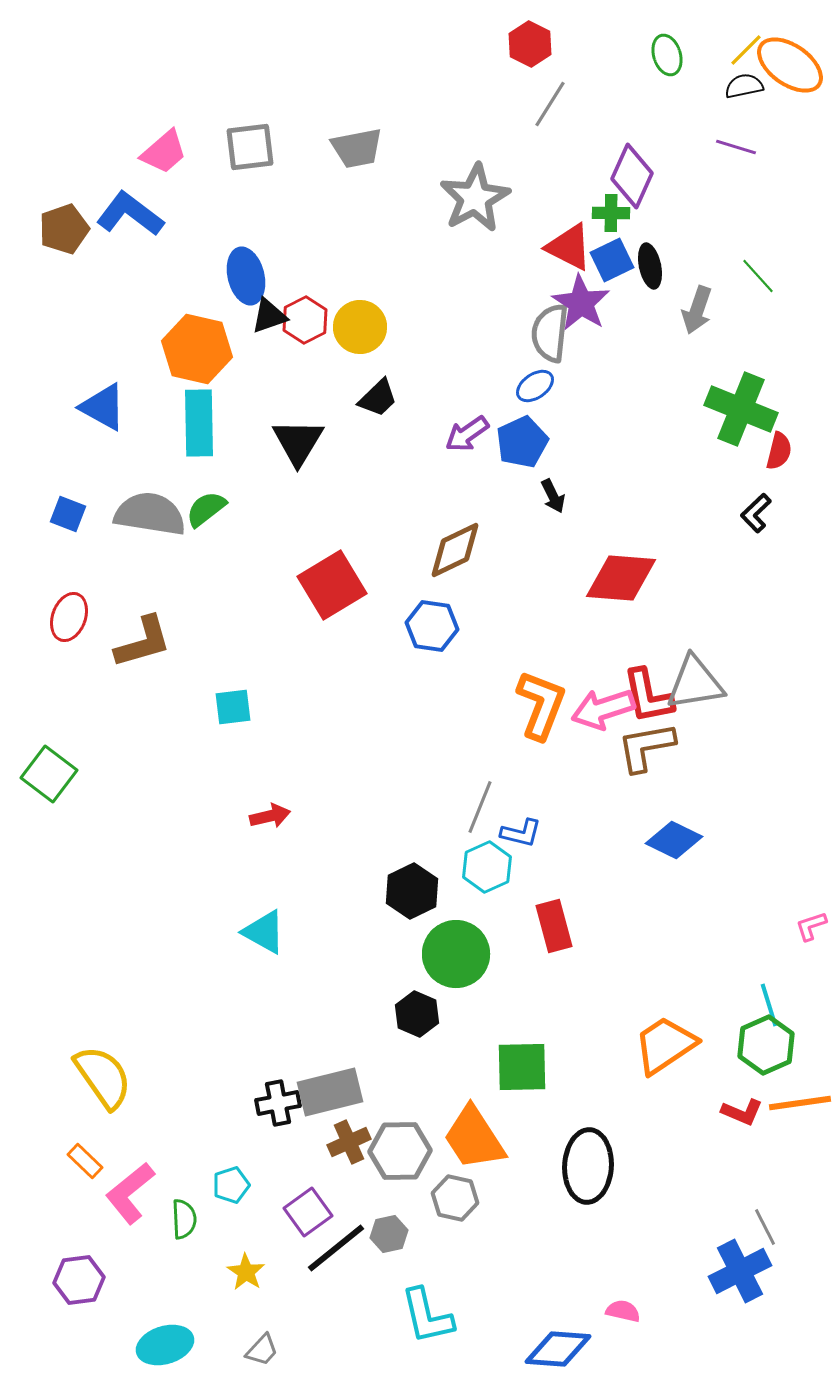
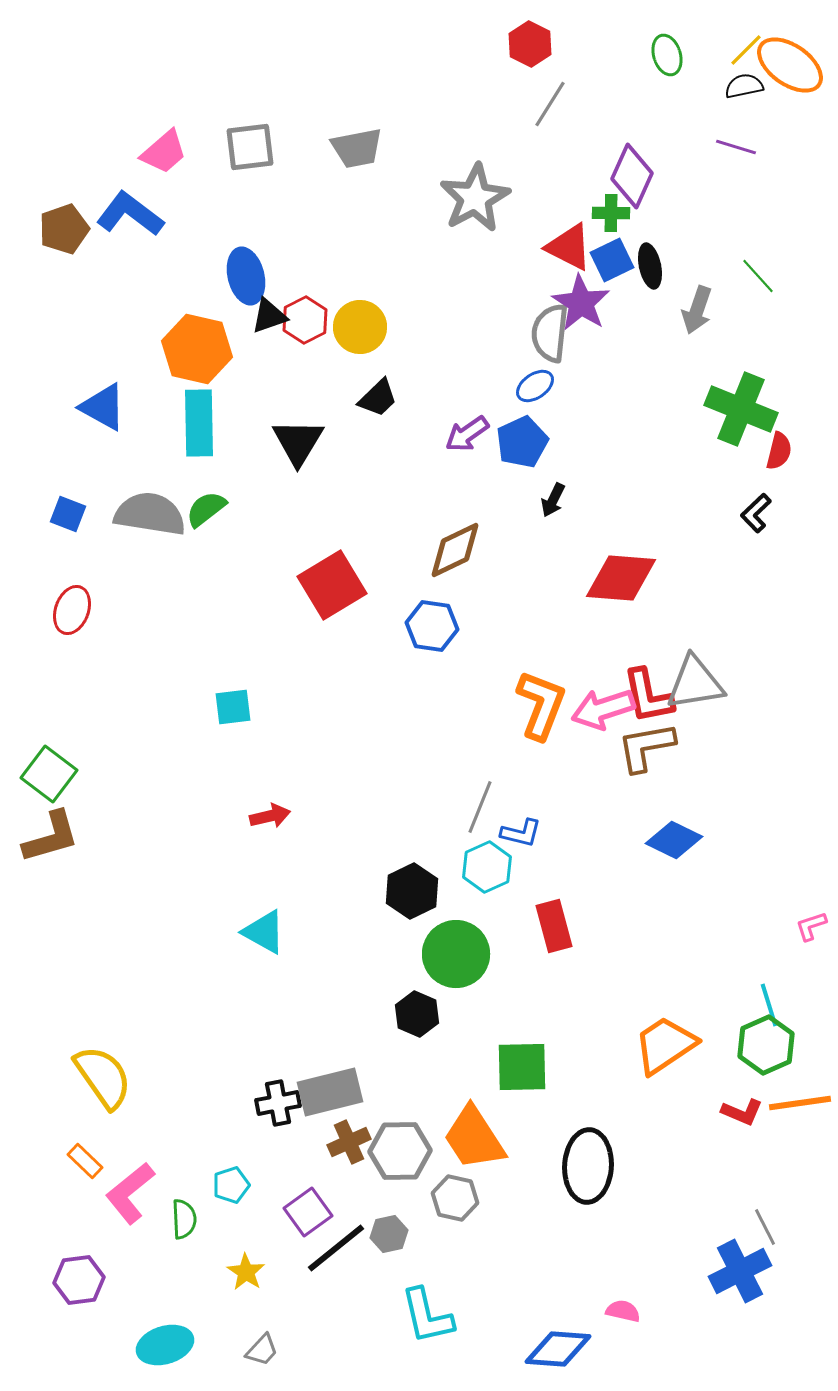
black arrow at (553, 496): moved 4 px down; rotated 52 degrees clockwise
red ellipse at (69, 617): moved 3 px right, 7 px up
brown L-shape at (143, 642): moved 92 px left, 195 px down
